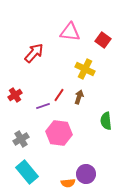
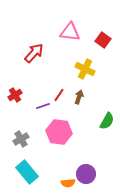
green semicircle: moved 1 px right; rotated 144 degrees counterclockwise
pink hexagon: moved 1 px up
